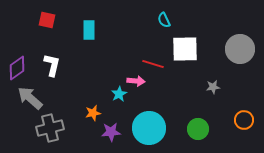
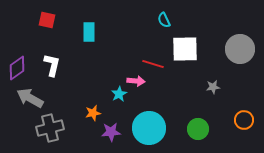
cyan rectangle: moved 2 px down
gray arrow: rotated 12 degrees counterclockwise
